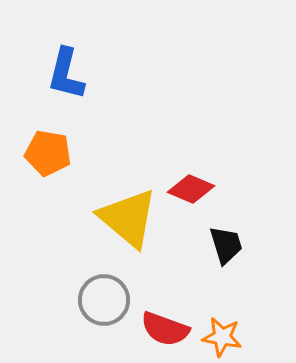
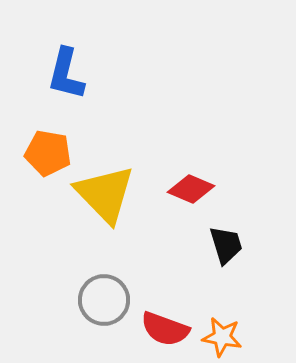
yellow triangle: moved 23 px left, 24 px up; rotated 6 degrees clockwise
